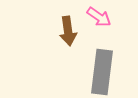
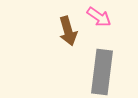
brown arrow: rotated 8 degrees counterclockwise
